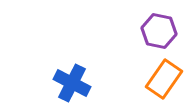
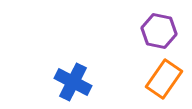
blue cross: moved 1 px right, 1 px up
